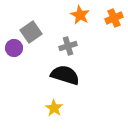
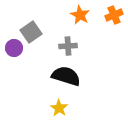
orange cross: moved 3 px up
gray cross: rotated 12 degrees clockwise
black semicircle: moved 1 px right, 1 px down
yellow star: moved 5 px right
